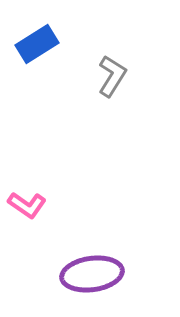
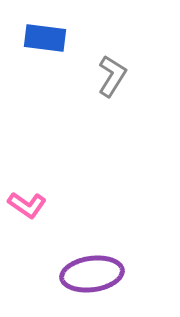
blue rectangle: moved 8 px right, 6 px up; rotated 39 degrees clockwise
